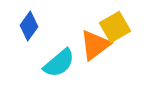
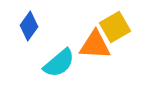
orange triangle: rotated 40 degrees clockwise
